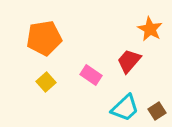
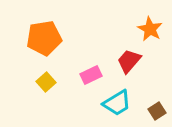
pink rectangle: rotated 60 degrees counterclockwise
cyan trapezoid: moved 8 px left, 5 px up; rotated 12 degrees clockwise
